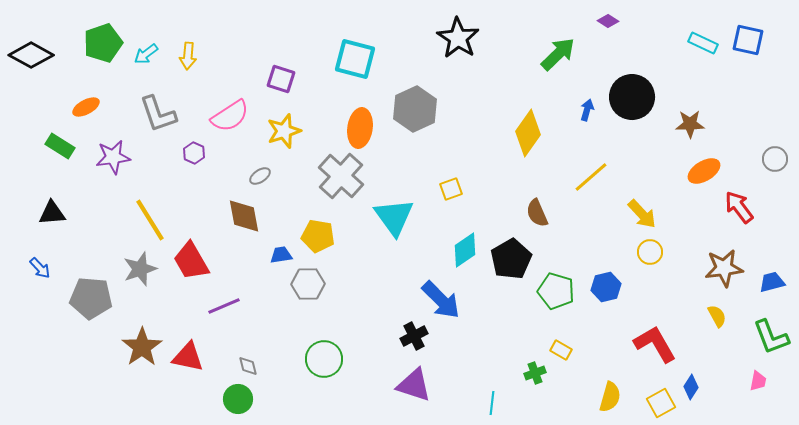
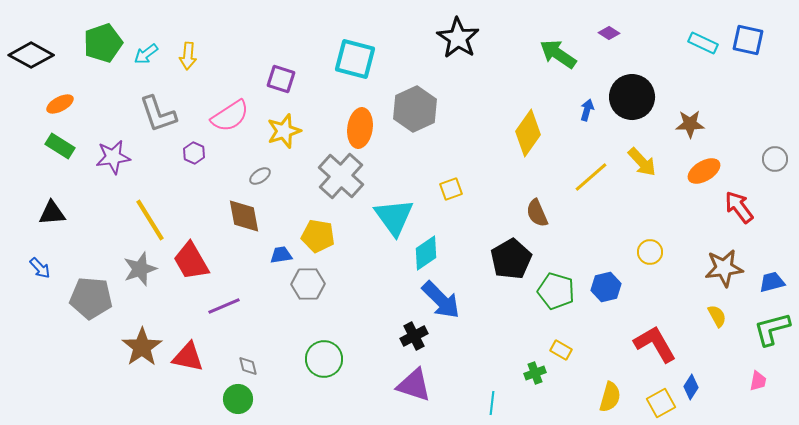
purple diamond at (608, 21): moved 1 px right, 12 px down
green arrow at (558, 54): rotated 102 degrees counterclockwise
orange ellipse at (86, 107): moved 26 px left, 3 px up
yellow arrow at (642, 214): moved 52 px up
cyan diamond at (465, 250): moved 39 px left, 3 px down
green L-shape at (771, 337): moved 1 px right, 8 px up; rotated 96 degrees clockwise
